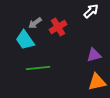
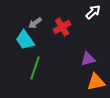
white arrow: moved 2 px right, 1 px down
red cross: moved 4 px right
purple triangle: moved 6 px left, 4 px down
green line: moved 3 px left; rotated 65 degrees counterclockwise
orange triangle: moved 1 px left
